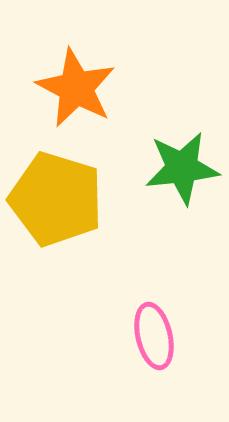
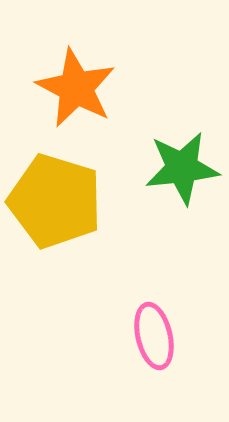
yellow pentagon: moved 1 px left, 2 px down
